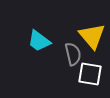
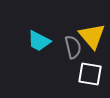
cyan trapezoid: rotated 10 degrees counterclockwise
gray semicircle: moved 7 px up
